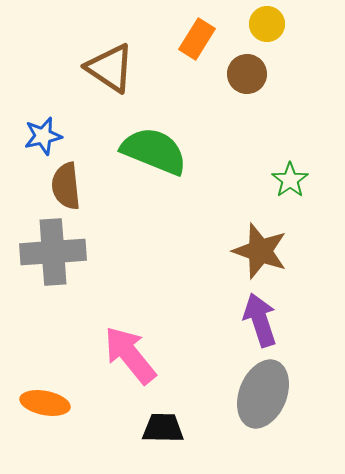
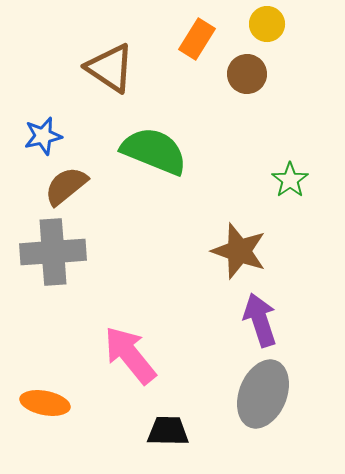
brown semicircle: rotated 57 degrees clockwise
brown star: moved 21 px left
black trapezoid: moved 5 px right, 3 px down
